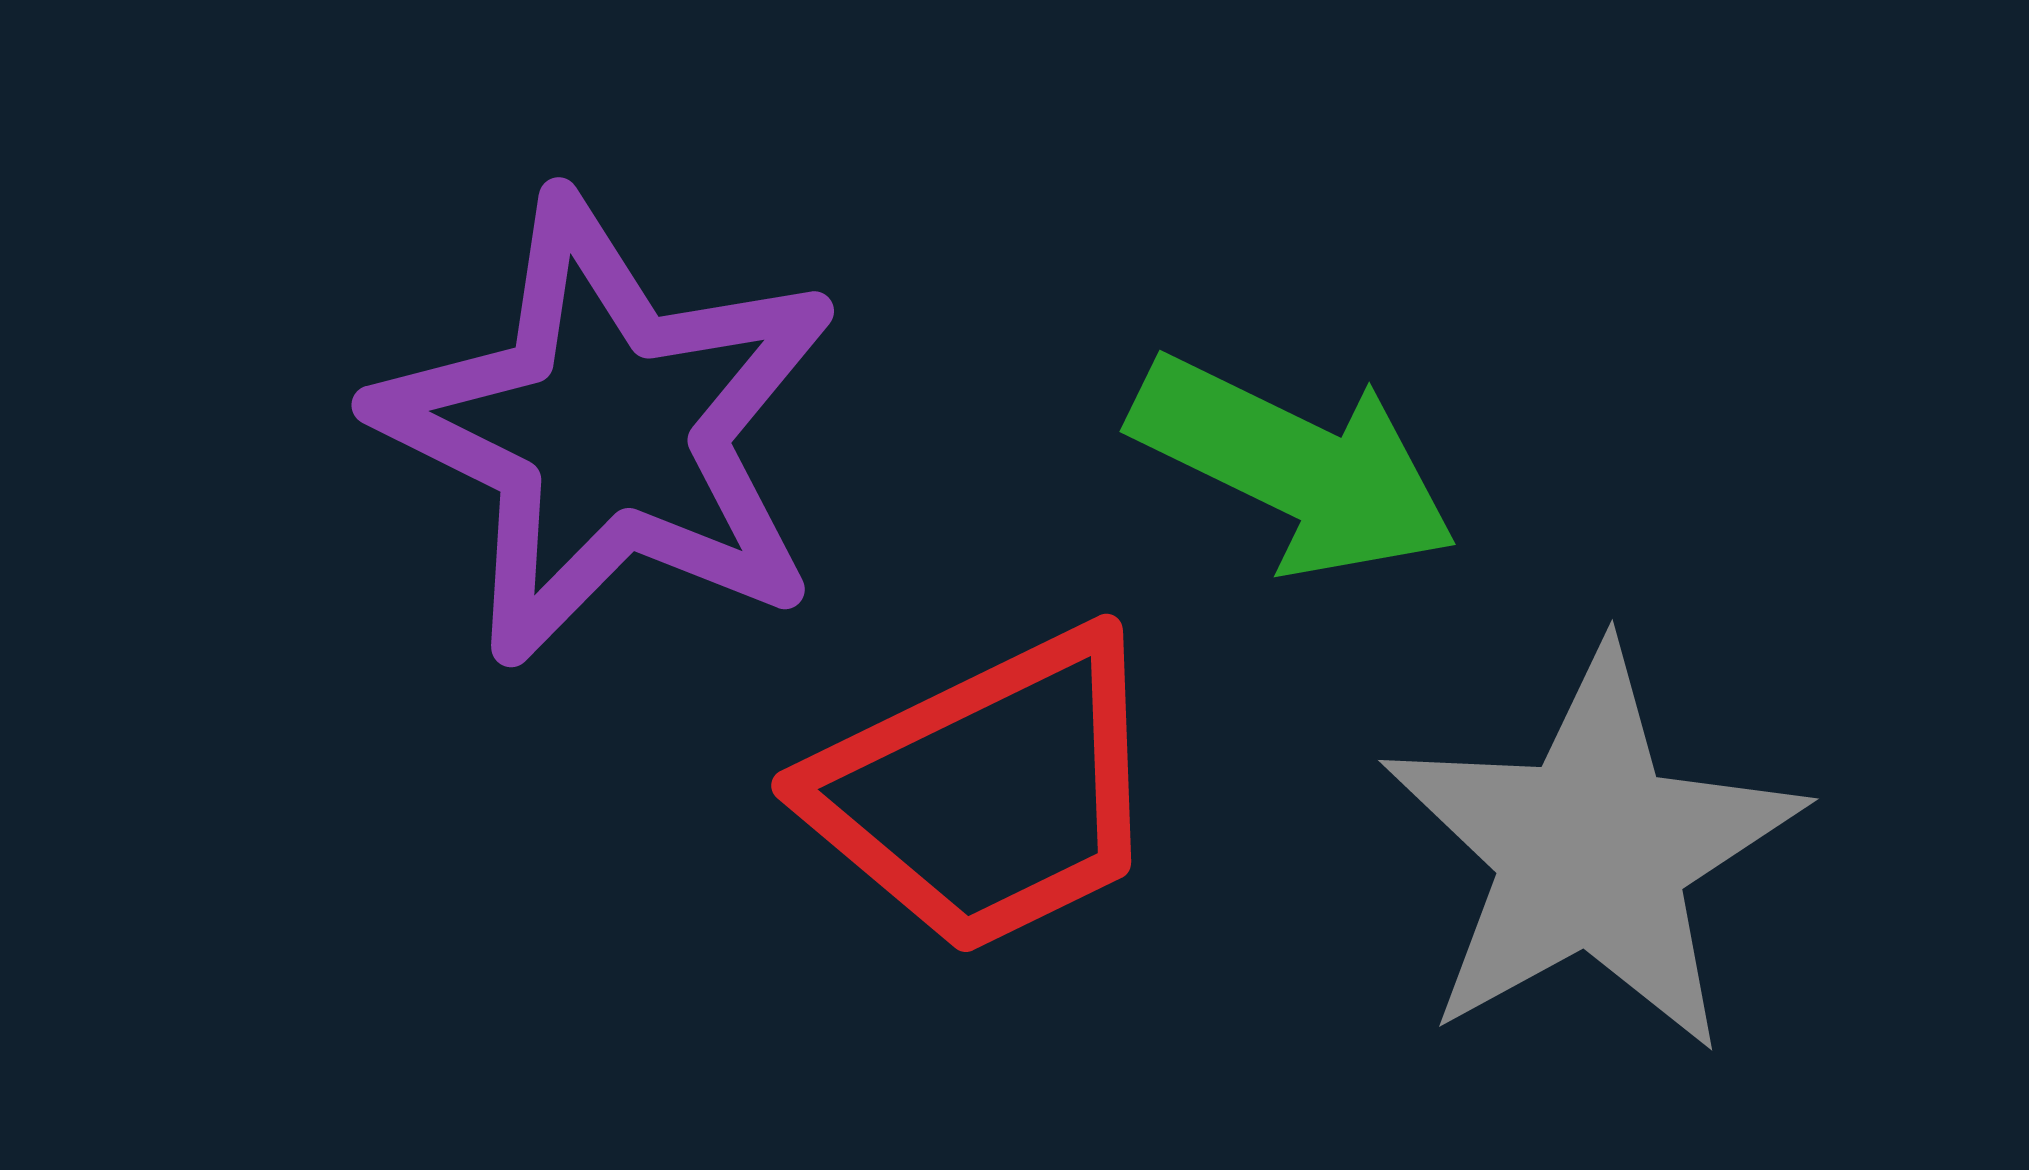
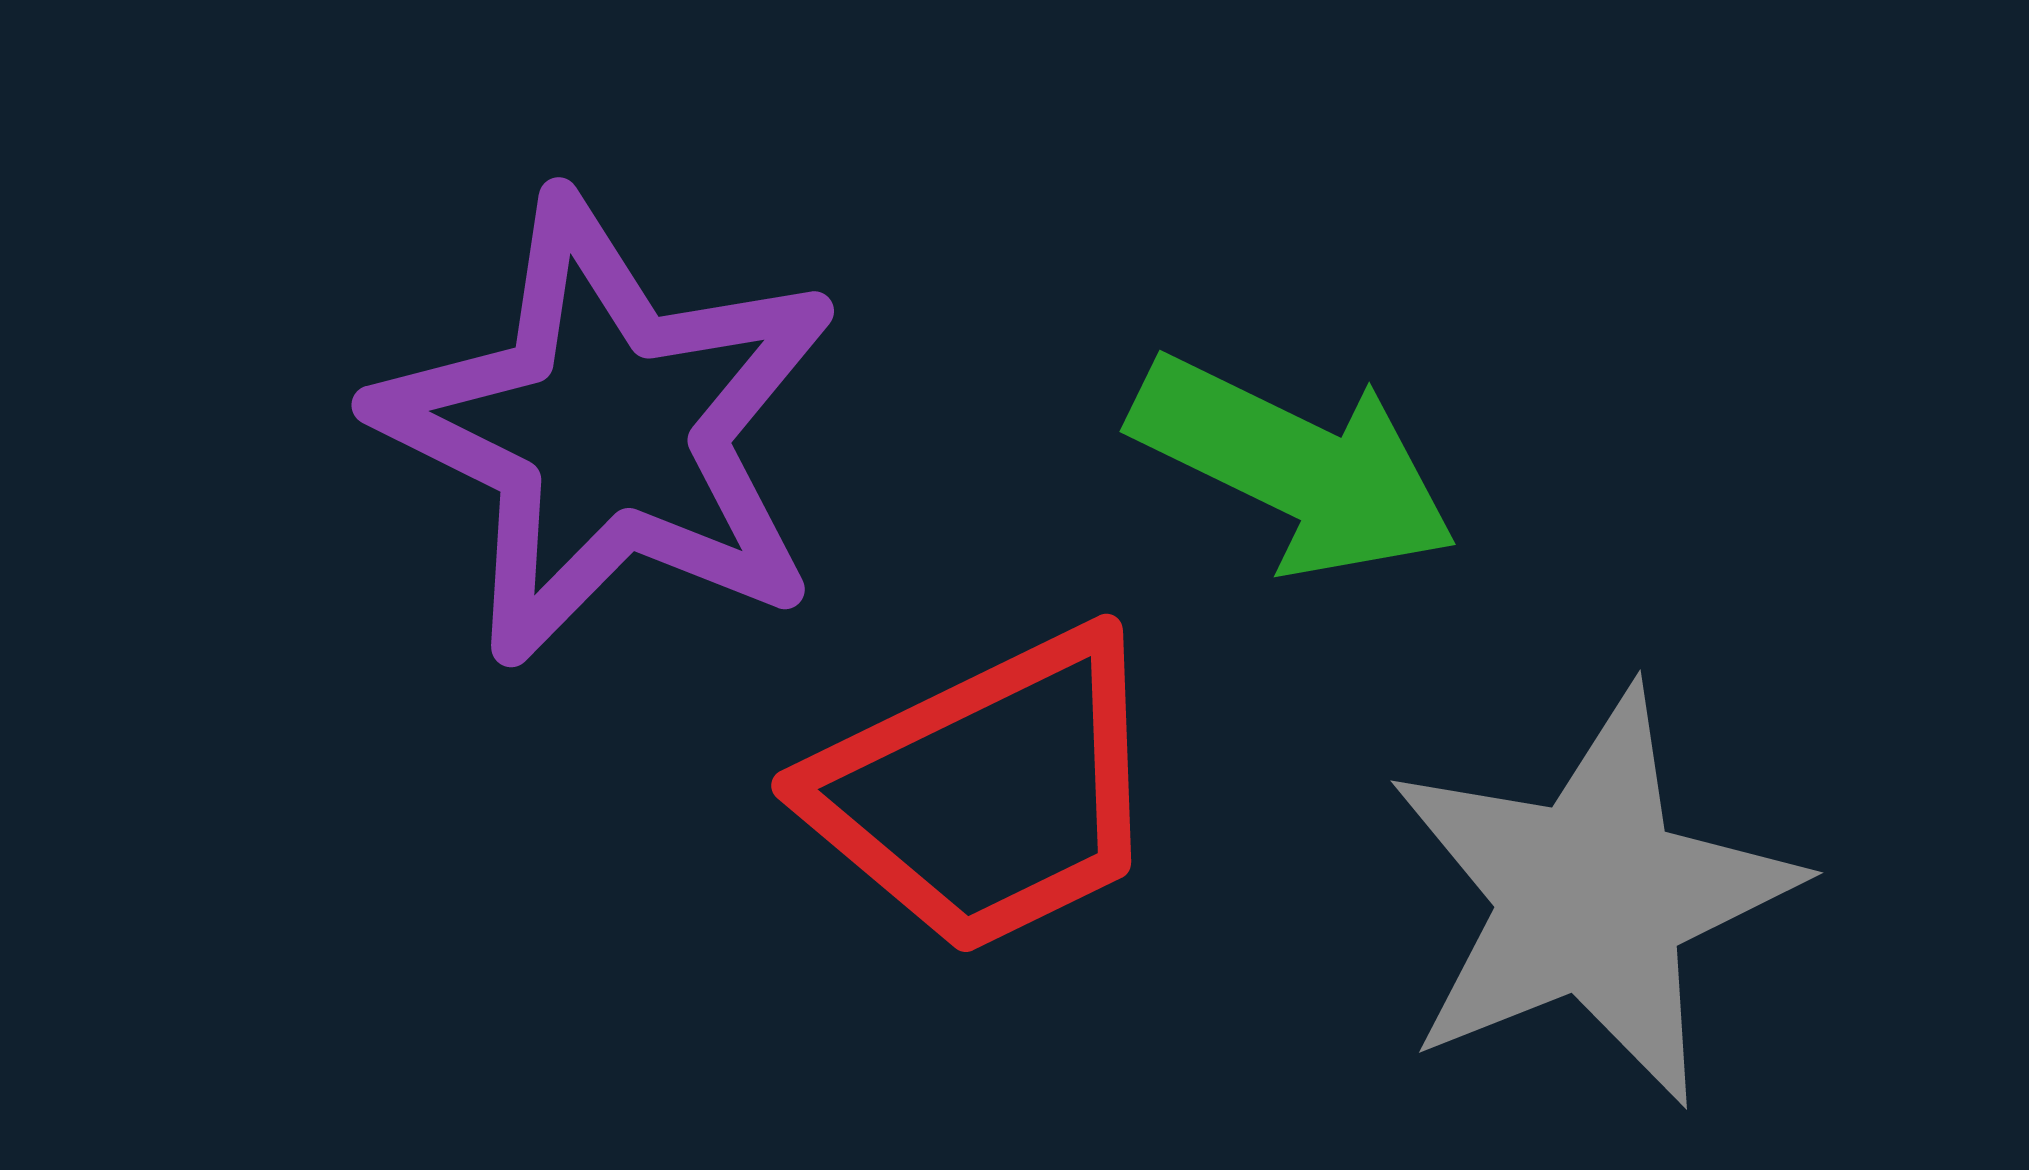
gray star: moved 46 px down; rotated 7 degrees clockwise
